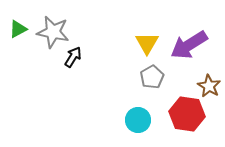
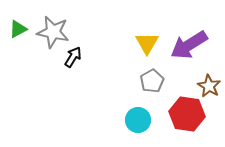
gray pentagon: moved 4 px down
